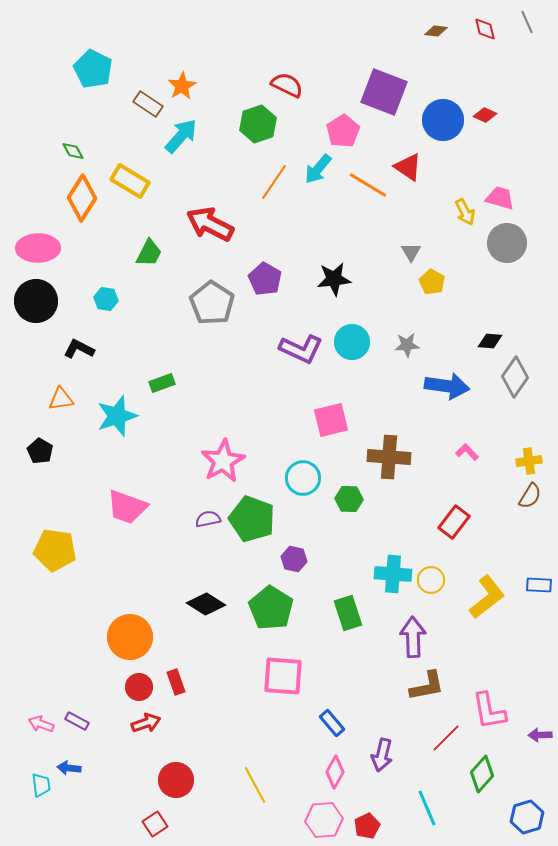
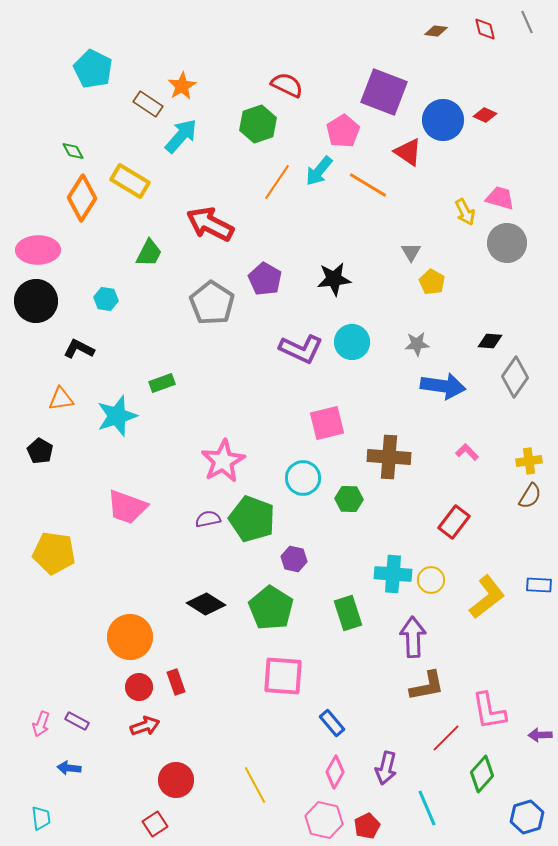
red triangle at (408, 167): moved 15 px up
cyan arrow at (318, 169): moved 1 px right, 2 px down
orange line at (274, 182): moved 3 px right
pink ellipse at (38, 248): moved 2 px down
gray star at (407, 345): moved 10 px right, 1 px up
blue arrow at (447, 386): moved 4 px left
pink square at (331, 420): moved 4 px left, 3 px down
yellow pentagon at (55, 550): moved 1 px left, 3 px down
red arrow at (146, 723): moved 1 px left, 3 px down
pink arrow at (41, 724): rotated 90 degrees counterclockwise
purple arrow at (382, 755): moved 4 px right, 13 px down
cyan trapezoid at (41, 785): moved 33 px down
pink hexagon at (324, 820): rotated 18 degrees clockwise
